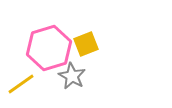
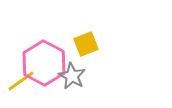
pink hexagon: moved 5 px left, 15 px down; rotated 15 degrees counterclockwise
yellow line: moved 3 px up
